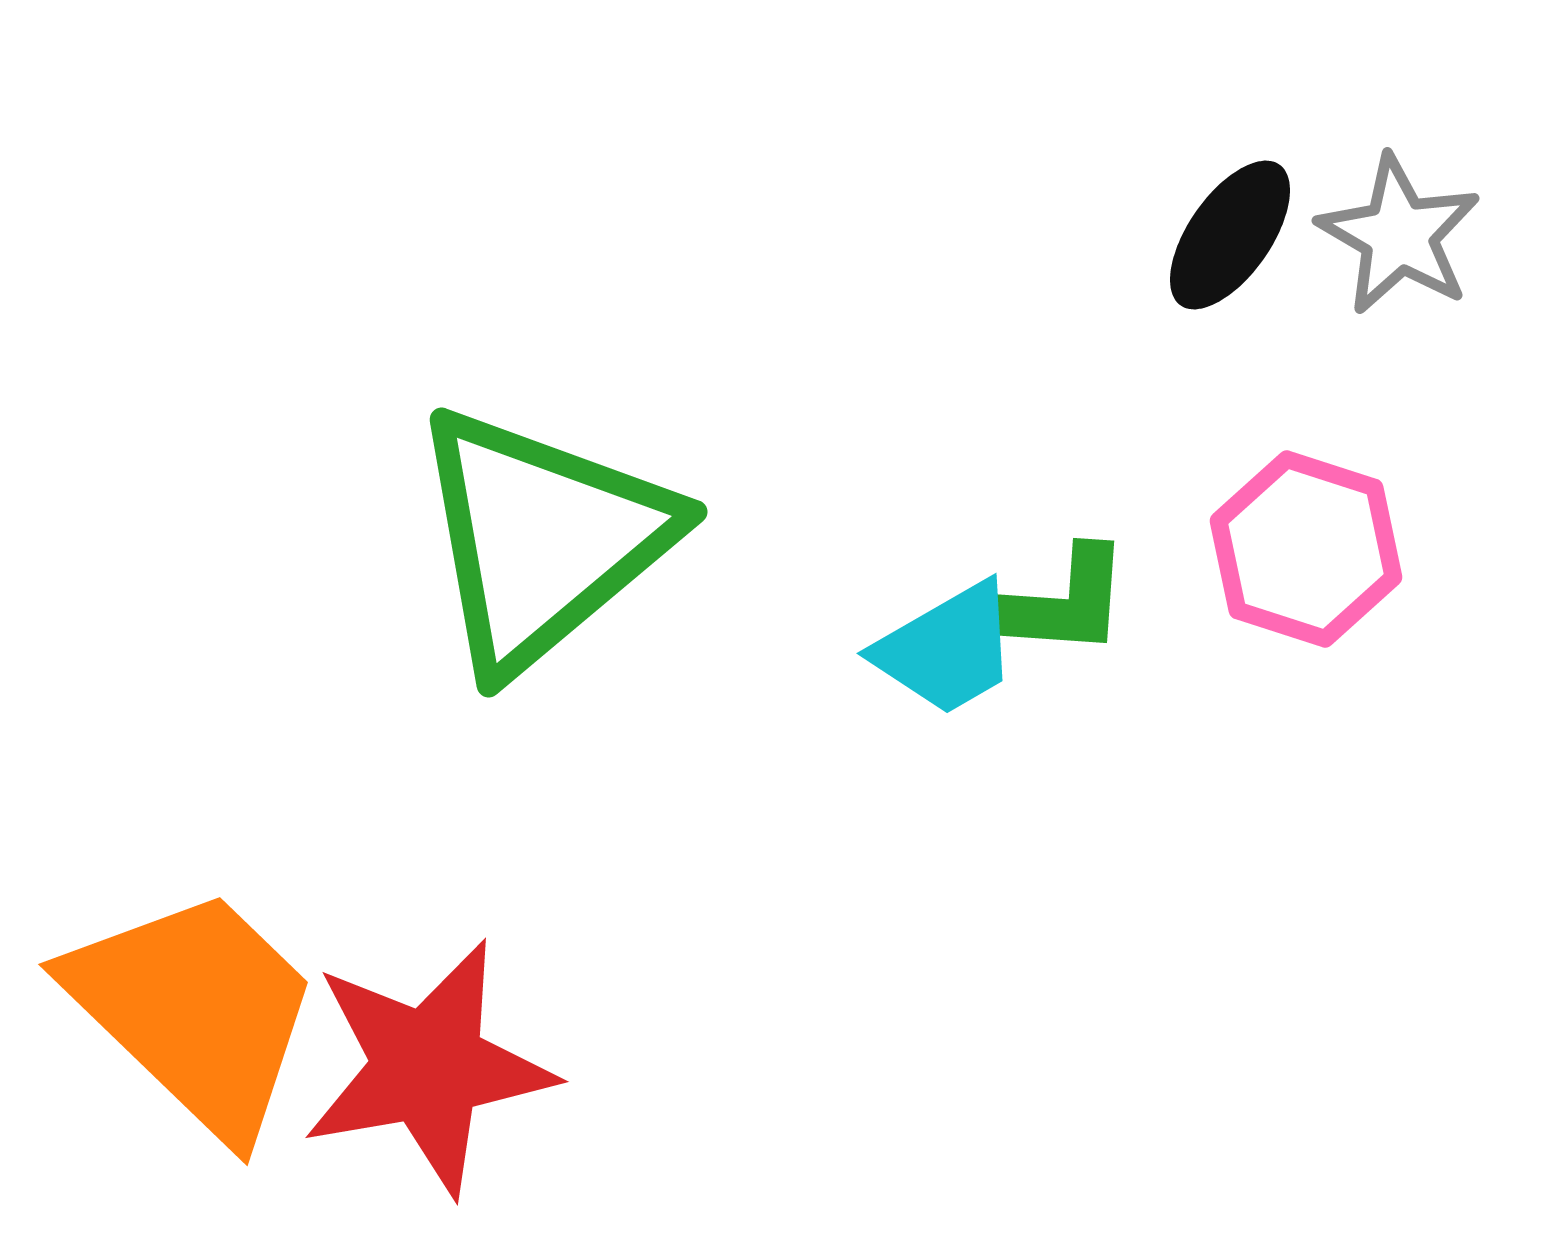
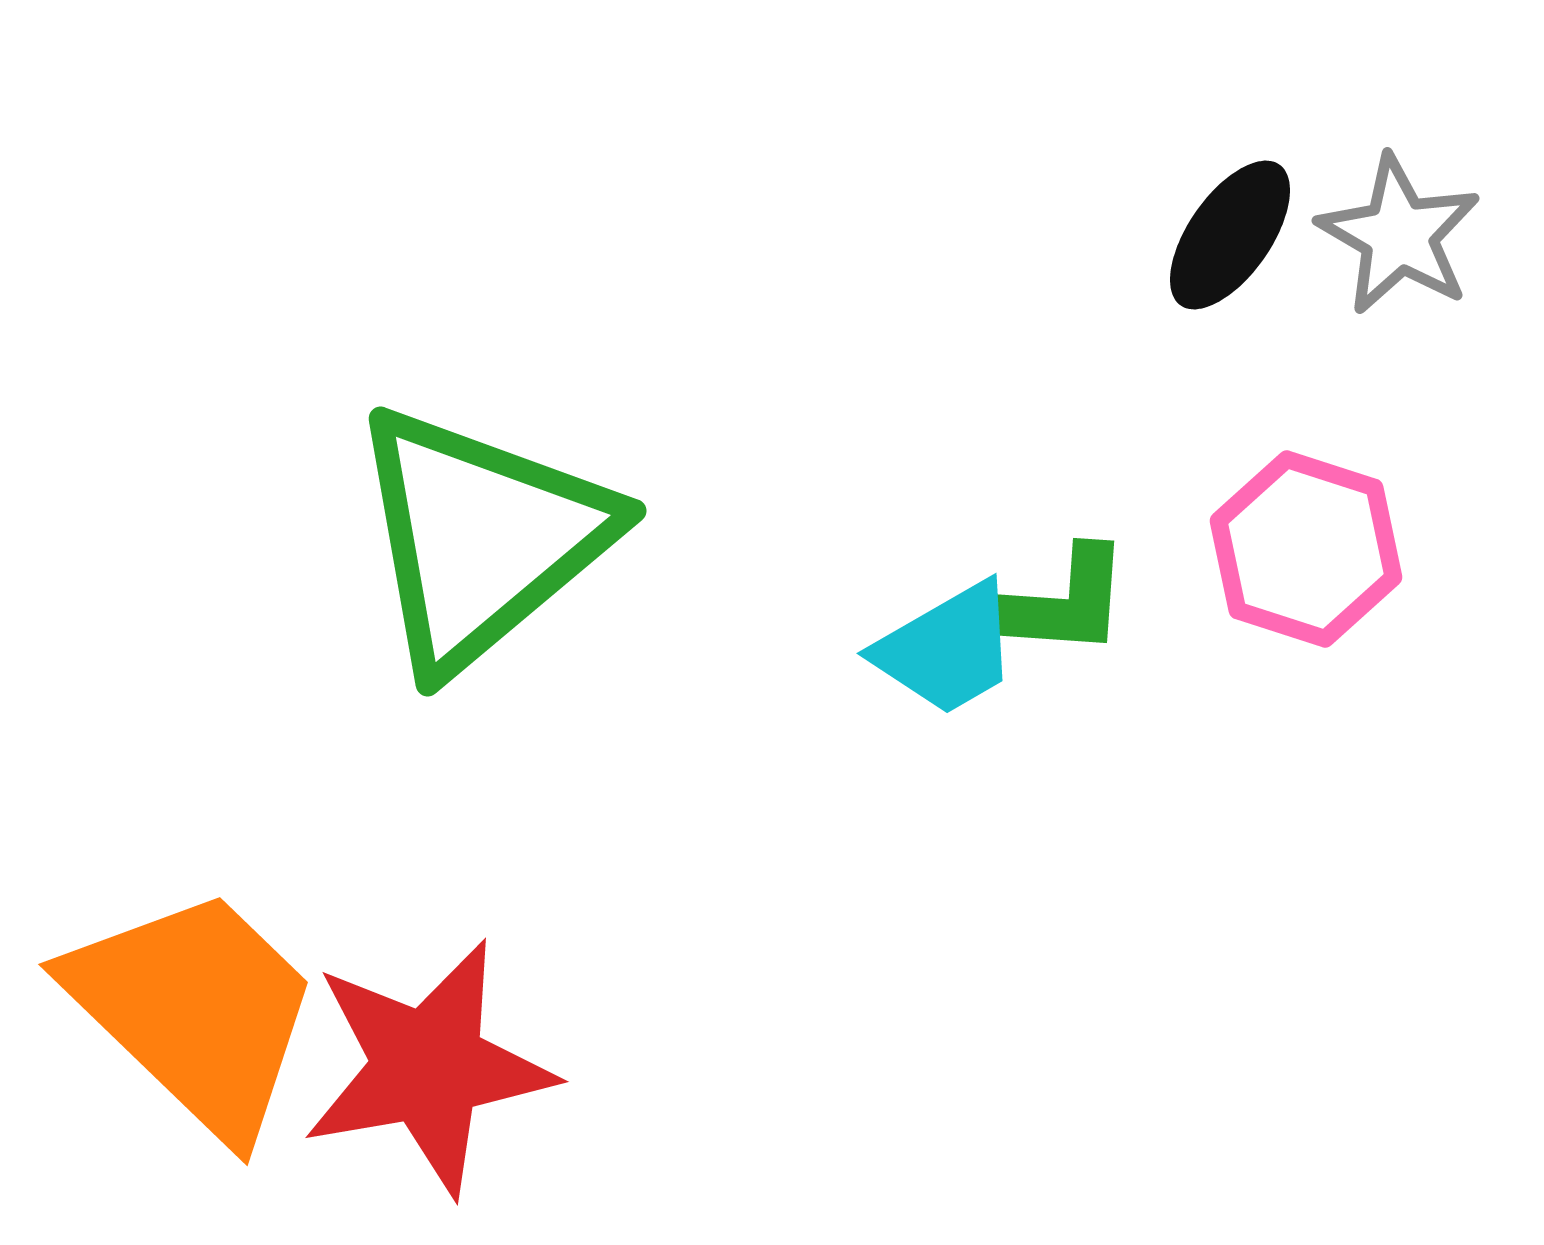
green triangle: moved 61 px left, 1 px up
